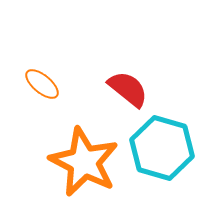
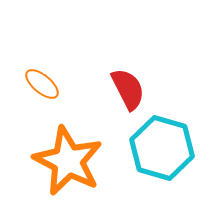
red semicircle: rotated 24 degrees clockwise
orange star: moved 16 px left, 1 px up
